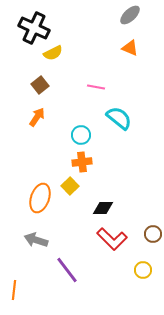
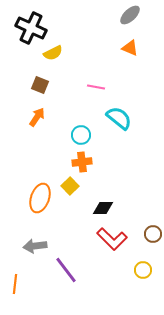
black cross: moved 3 px left
brown square: rotated 30 degrees counterclockwise
gray arrow: moved 1 px left, 6 px down; rotated 25 degrees counterclockwise
purple line: moved 1 px left
orange line: moved 1 px right, 6 px up
